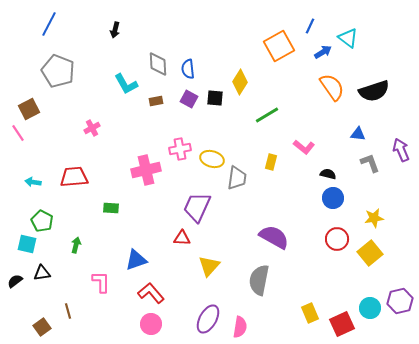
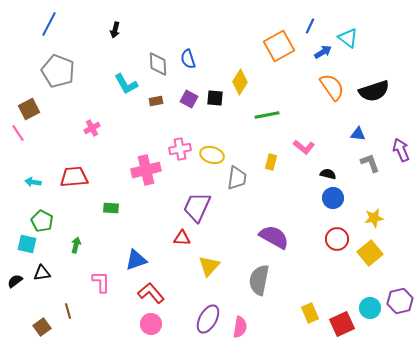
blue semicircle at (188, 69): moved 10 px up; rotated 12 degrees counterclockwise
green line at (267, 115): rotated 20 degrees clockwise
yellow ellipse at (212, 159): moved 4 px up
